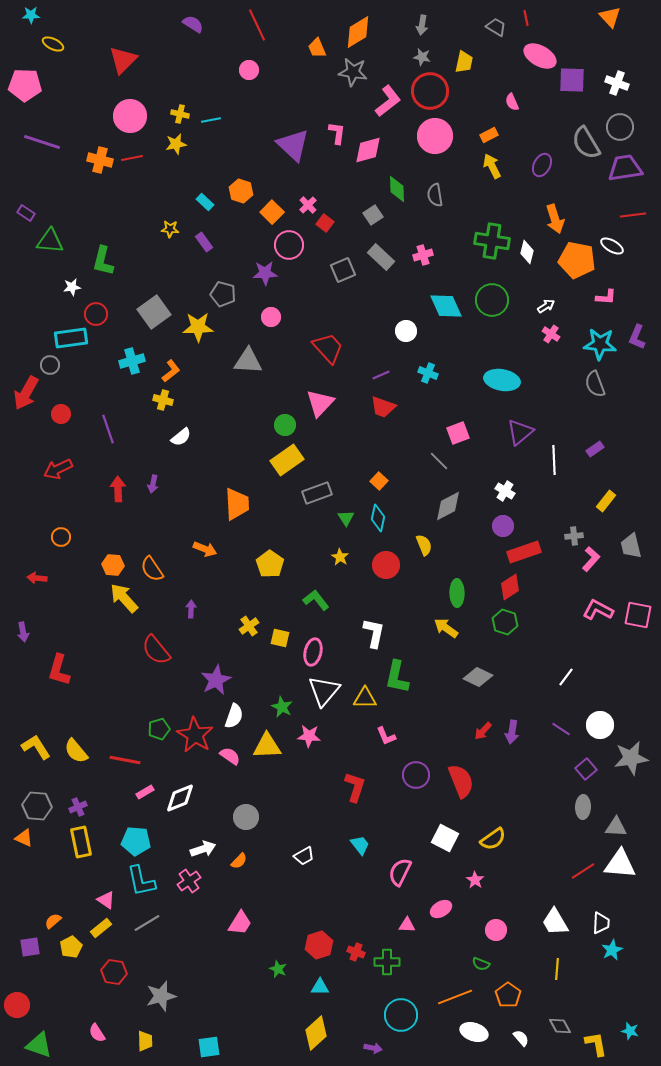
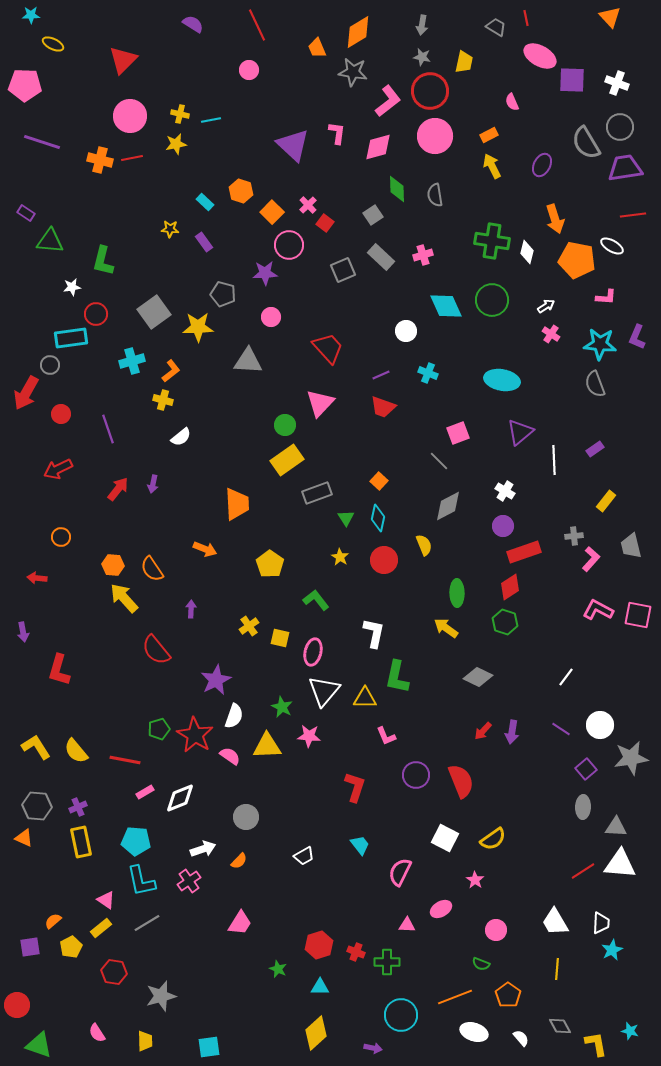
pink diamond at (368, 150): moved 10 px right, 3 px up
red arrow at (118, 489): rotated 40 degrees clockwise
red circle at (386, 565): moved 2 px left, 5 px up
